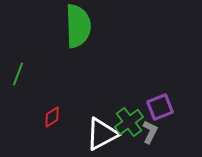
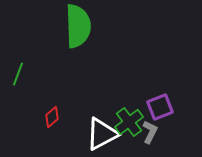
red diamond: rotated 10 degrees counterclockwise
